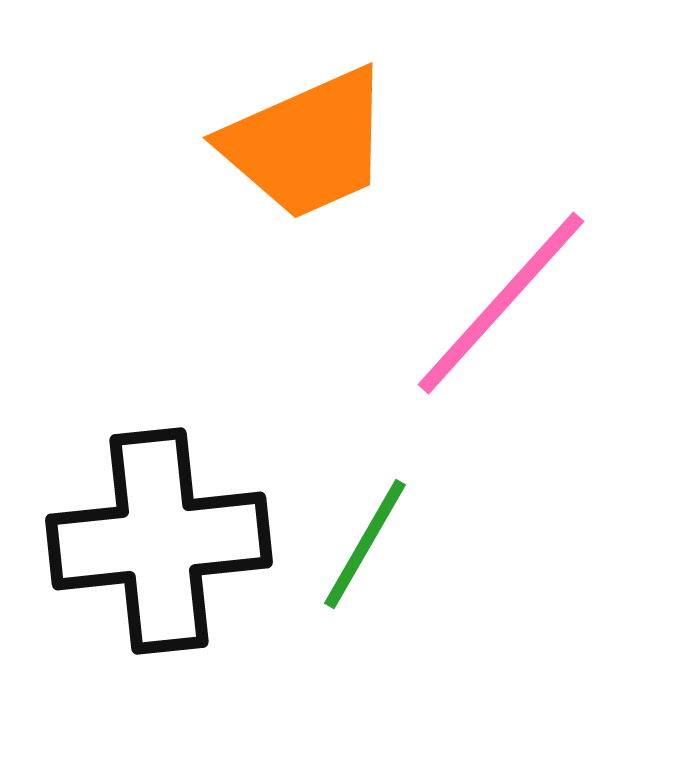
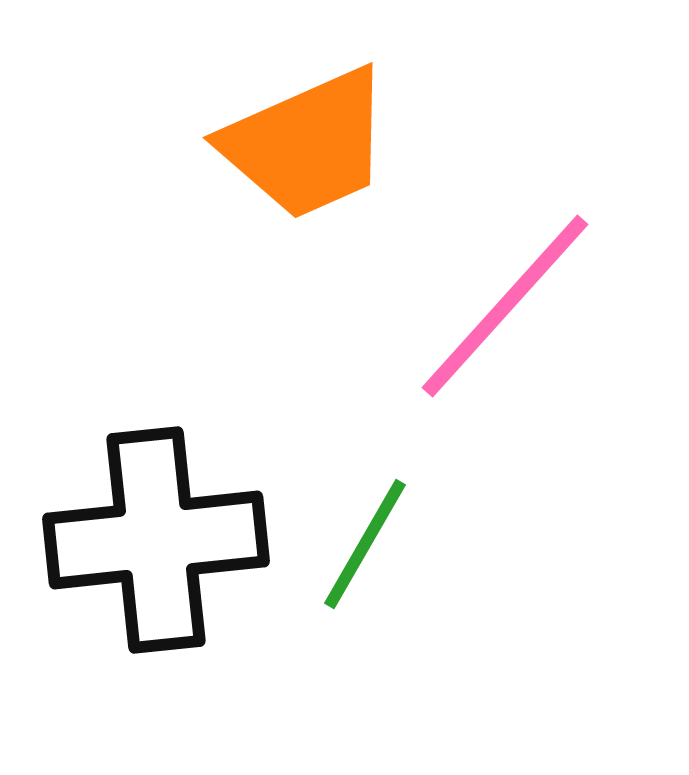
pink line: moved 4 px right, 3 px down
black cross: moved 3 px left, 1 px up
